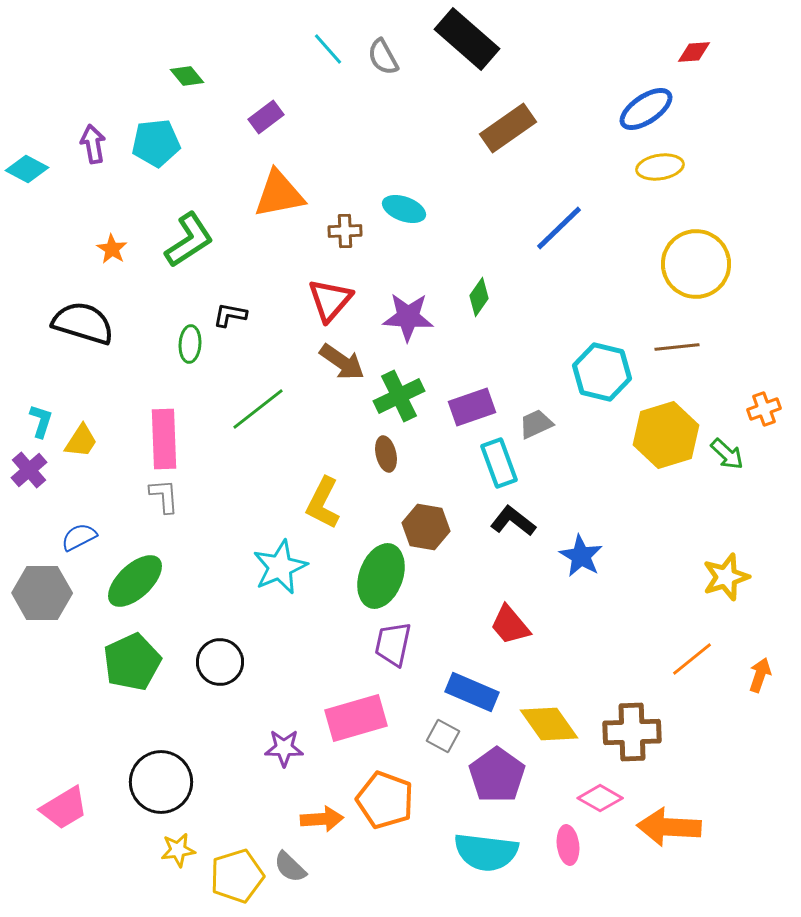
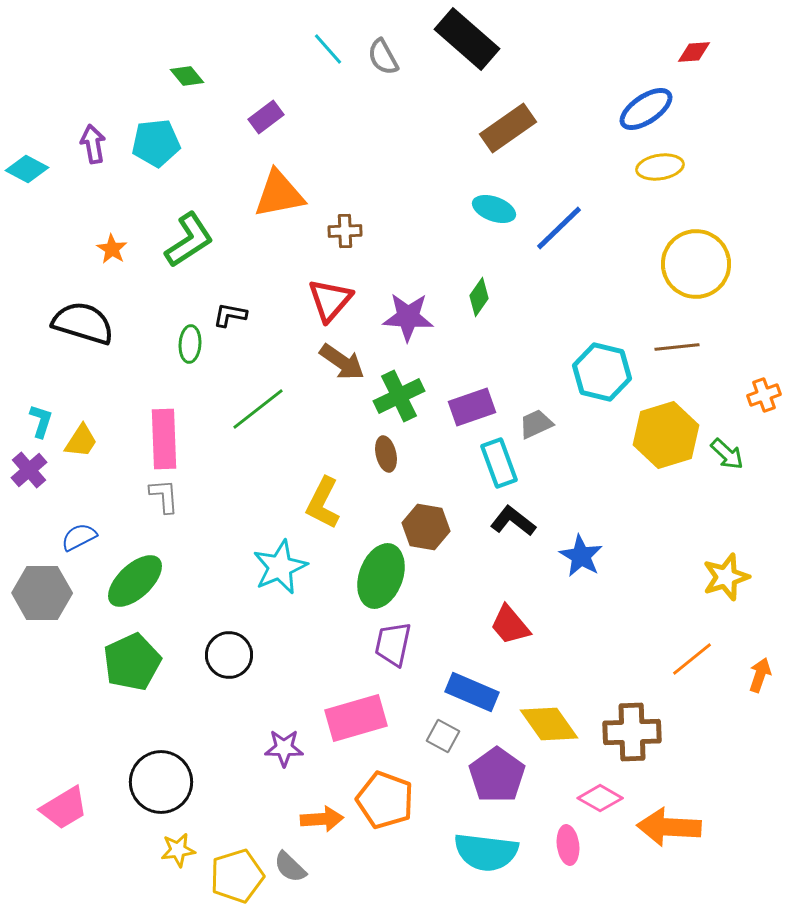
cyan ellipse at (404, 209): moved 90 px right
orange cross at (764, 409): moved 14 px up
black circle at (220, 662): moved 9 px right, 7 px up
